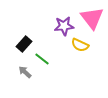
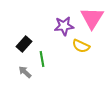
pink triangle: rotated 10 degrees clockwise
yellow semicircle: moved 1 px right, 1 px down
green line: rotated 42 degrees clockwise
